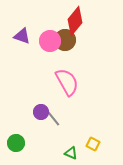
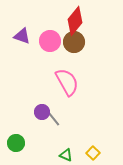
brown circle: moved 9 px right, 2 px down
purple circle: moved 1 px right
yellow square: moved 9 px down; rotated 16 degrees clockwise
green triangle: moved 5 px left, 2 px down
